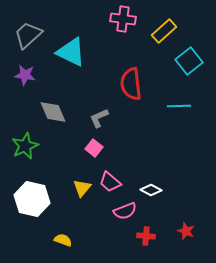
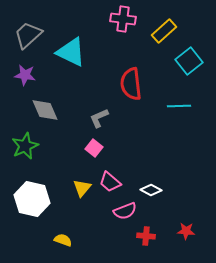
gray diamond: moved 8 px left, 2 px up
red star: rotated 18 degrees counterclockwise
